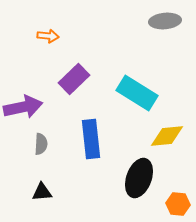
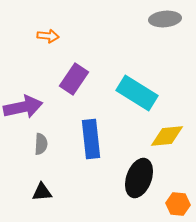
gray ellipse: moved 2 px up
purple rectangle: rotated 12 degrees counterclockwise
